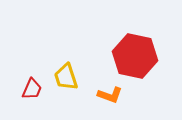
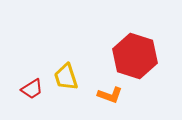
red hexagon: rotated 6 degrees clockwise
red trapezoid: rotated 35 degrees clockwise
